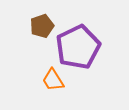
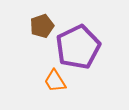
orange trapezoid: moved 2 px right, 1 px down
